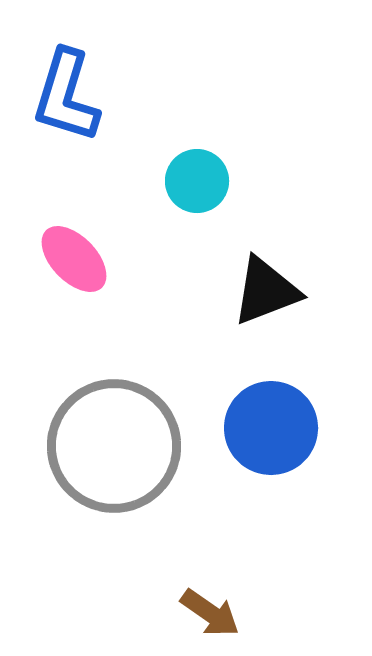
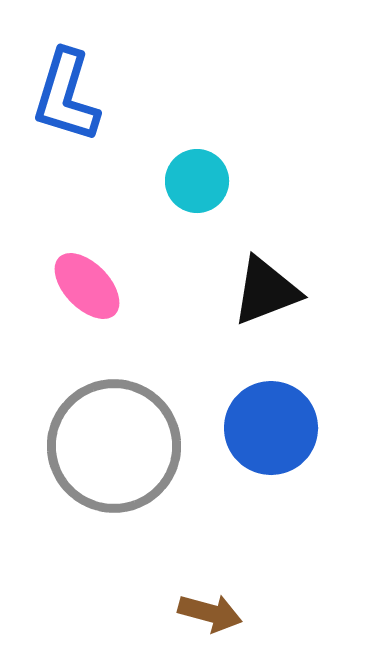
pink ellipse: moved 13 px right, 27 px down
brown arrow: rotated 20 degrees counterclockwise
